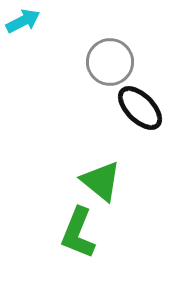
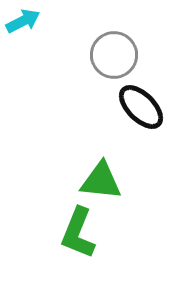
gray circle: moved 4 px right, 7 px up
black ellipse: moved 1 px right, 1 px up
green triangle: rotated 33 degrees counterclockwise
